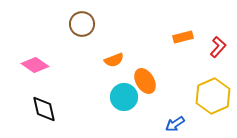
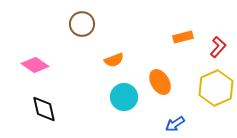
orange ellipse: moved 15 px right, 1 px down
yellow hexagon: moved 3 px right, 8 px up
